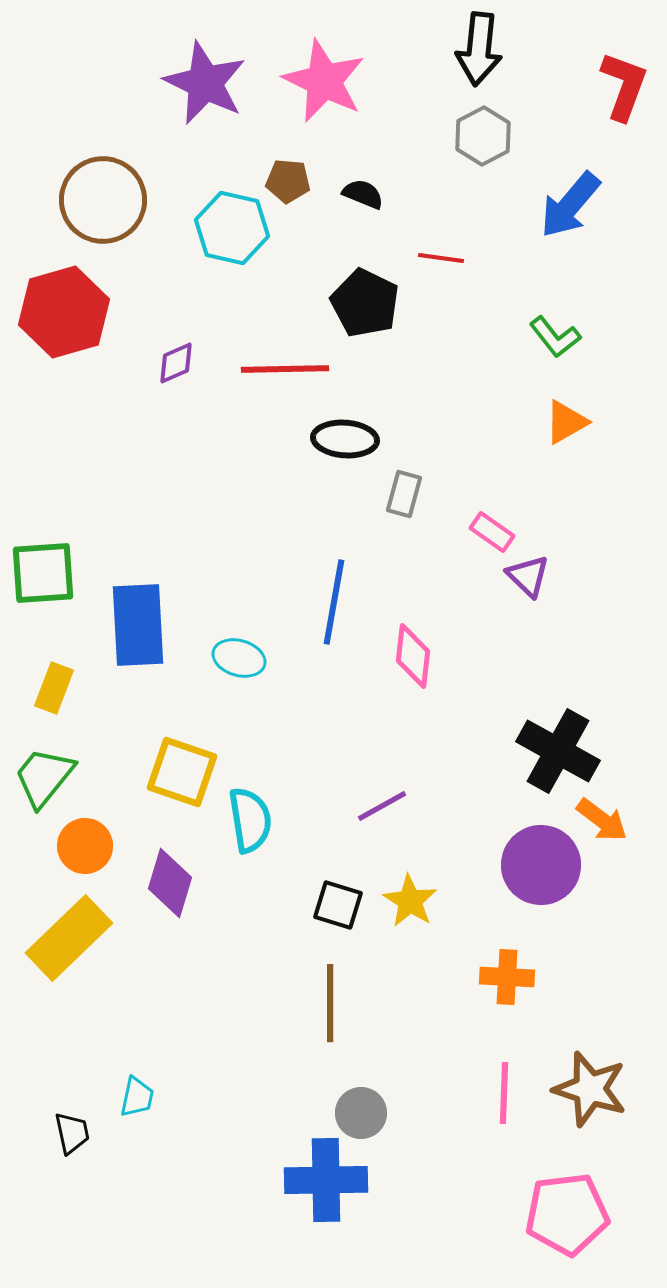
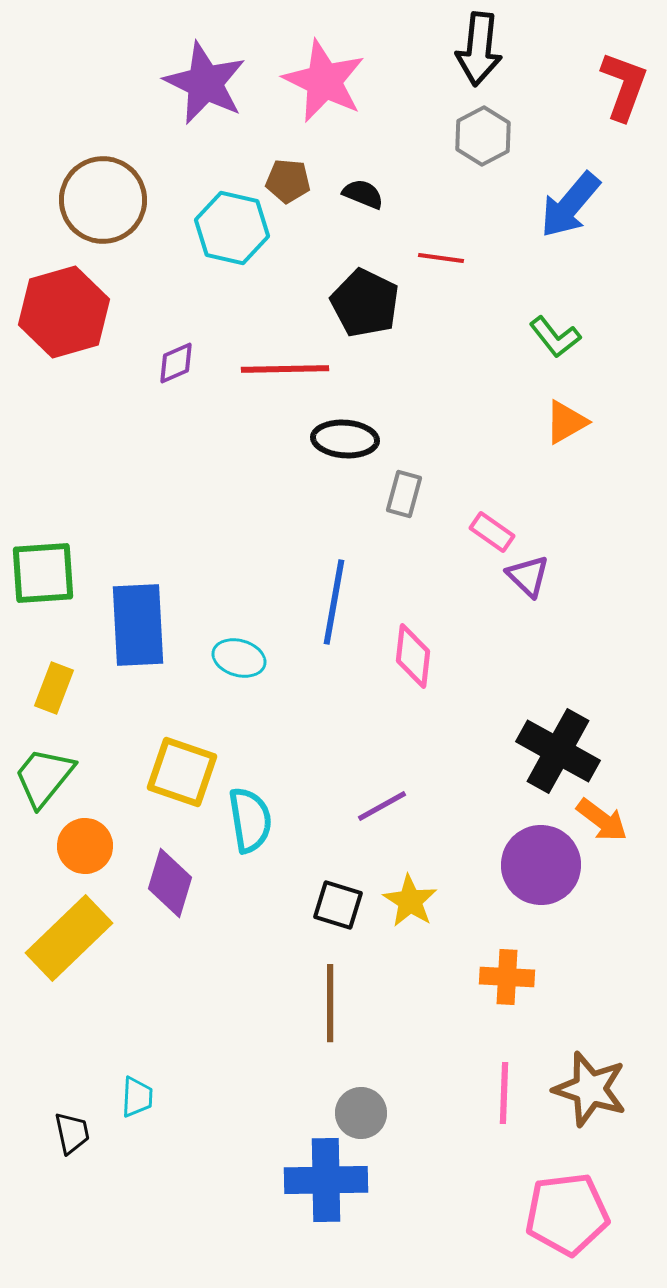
cyan trapezoid at (137, 1097): rotated 9 degrees counterclockwise
